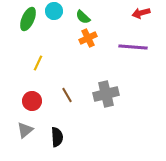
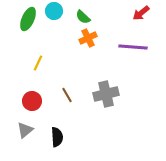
red arrow: rotated 24 degrees counterclockwise
